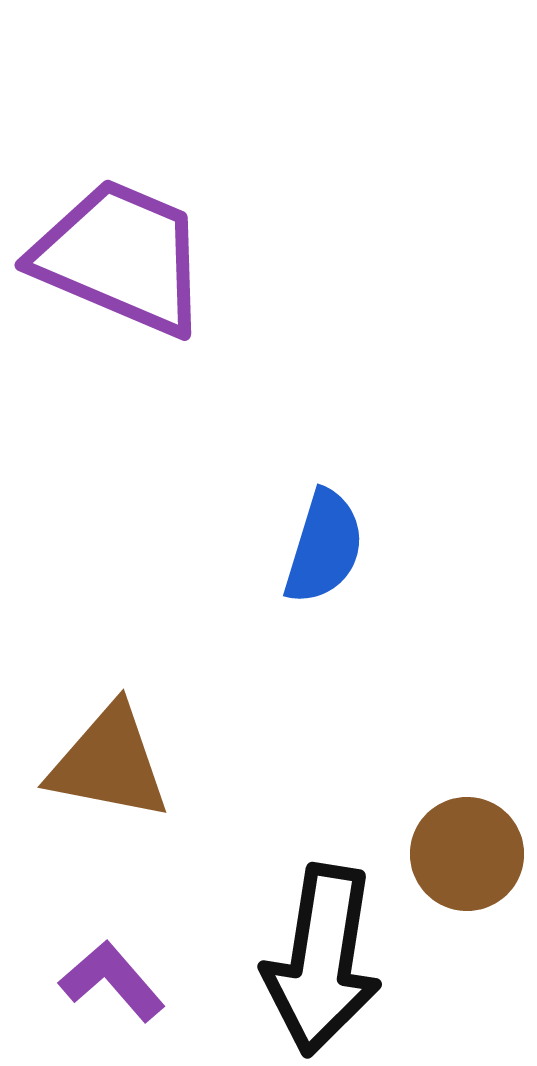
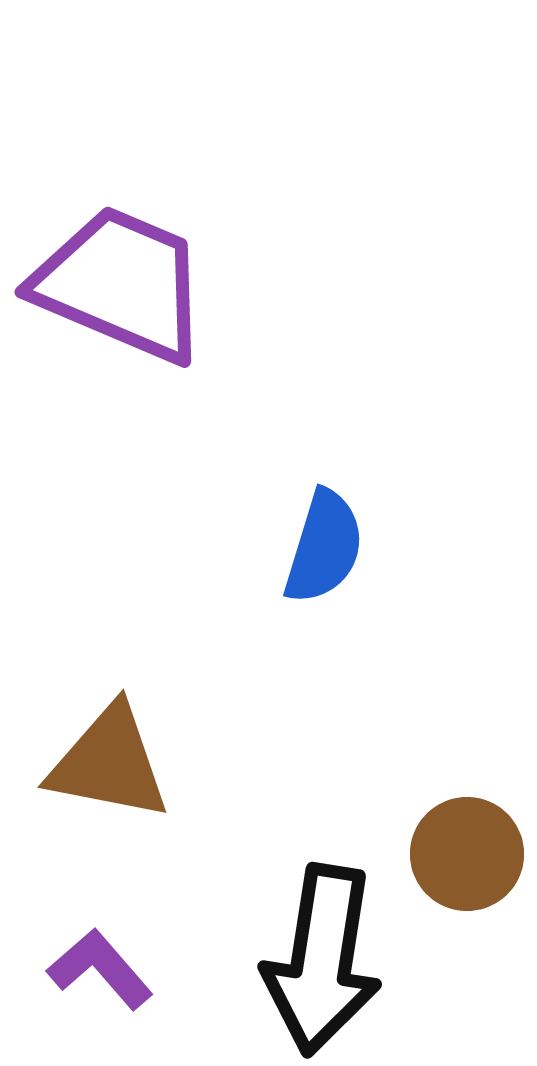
purple trapezoid: moved 27 px down
purple L-shape: moved 12 px left, 12 px up
